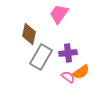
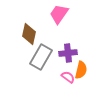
orange semicircle: moved 2 px up; rotated 42 degrees counterclockwise
